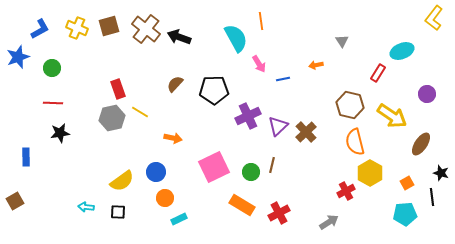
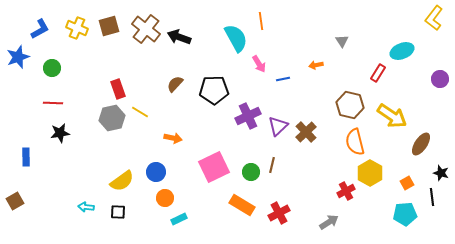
purple circle at (427, 94): moved 13 px right, 15 px up
